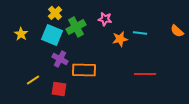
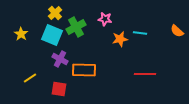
yellow line: moved 3 px left, 2 px up
